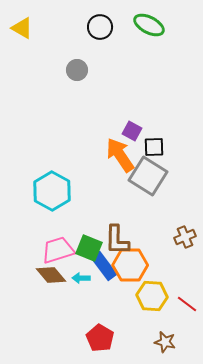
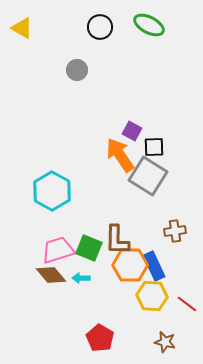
brown cross: moved 10 px left, 6 px up; rotated 15 degrees clockwise
blue rectangle: moved 50 px right; rotated 12 degrees clockwise
